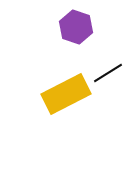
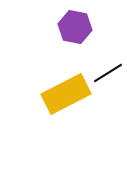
purple hexagon: moved 1 px left; rotated 8 degrees counterclockwise
